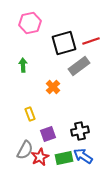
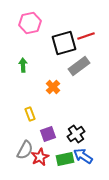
red line: moved 5 px left, 5 px up
black cross: moved 4 px left, 3 px down; rotated 24 degrees counterclockwise
green rectangle: moved 1 px right, 1 px down
